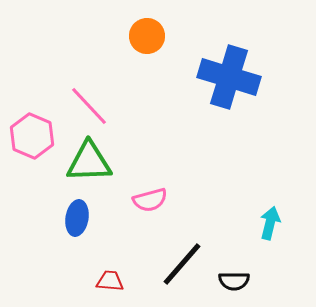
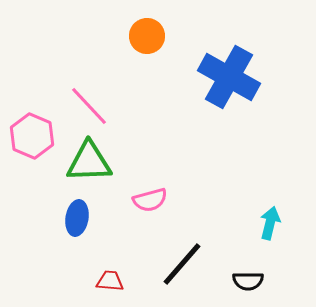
blue cross: rotated 12 degrees clockwise
black semicircle: moved 14 px right
